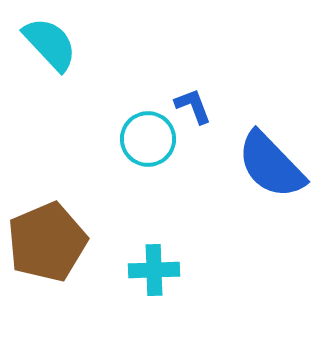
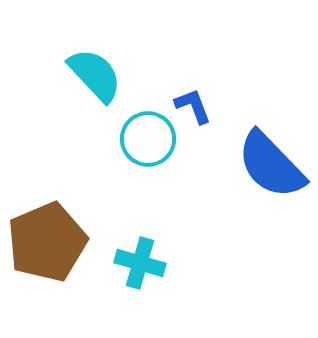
cyan semicircle: moved 45 px right, 31 px down
cyan cross: moved 14 px left, 7 px up; rotated 18 degrees clockwise
